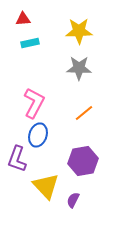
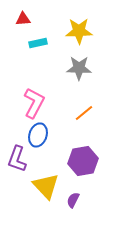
cyan rectangle: moved 8 px right
